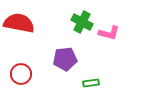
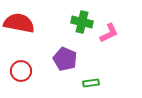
green cross: rotated 15 degrees counterclockwise
pink L-shape: rotated 40 degrees counterclockwise
purple pentagon: rotated 30 degrees clockwise
red circle: moved 3 px up
